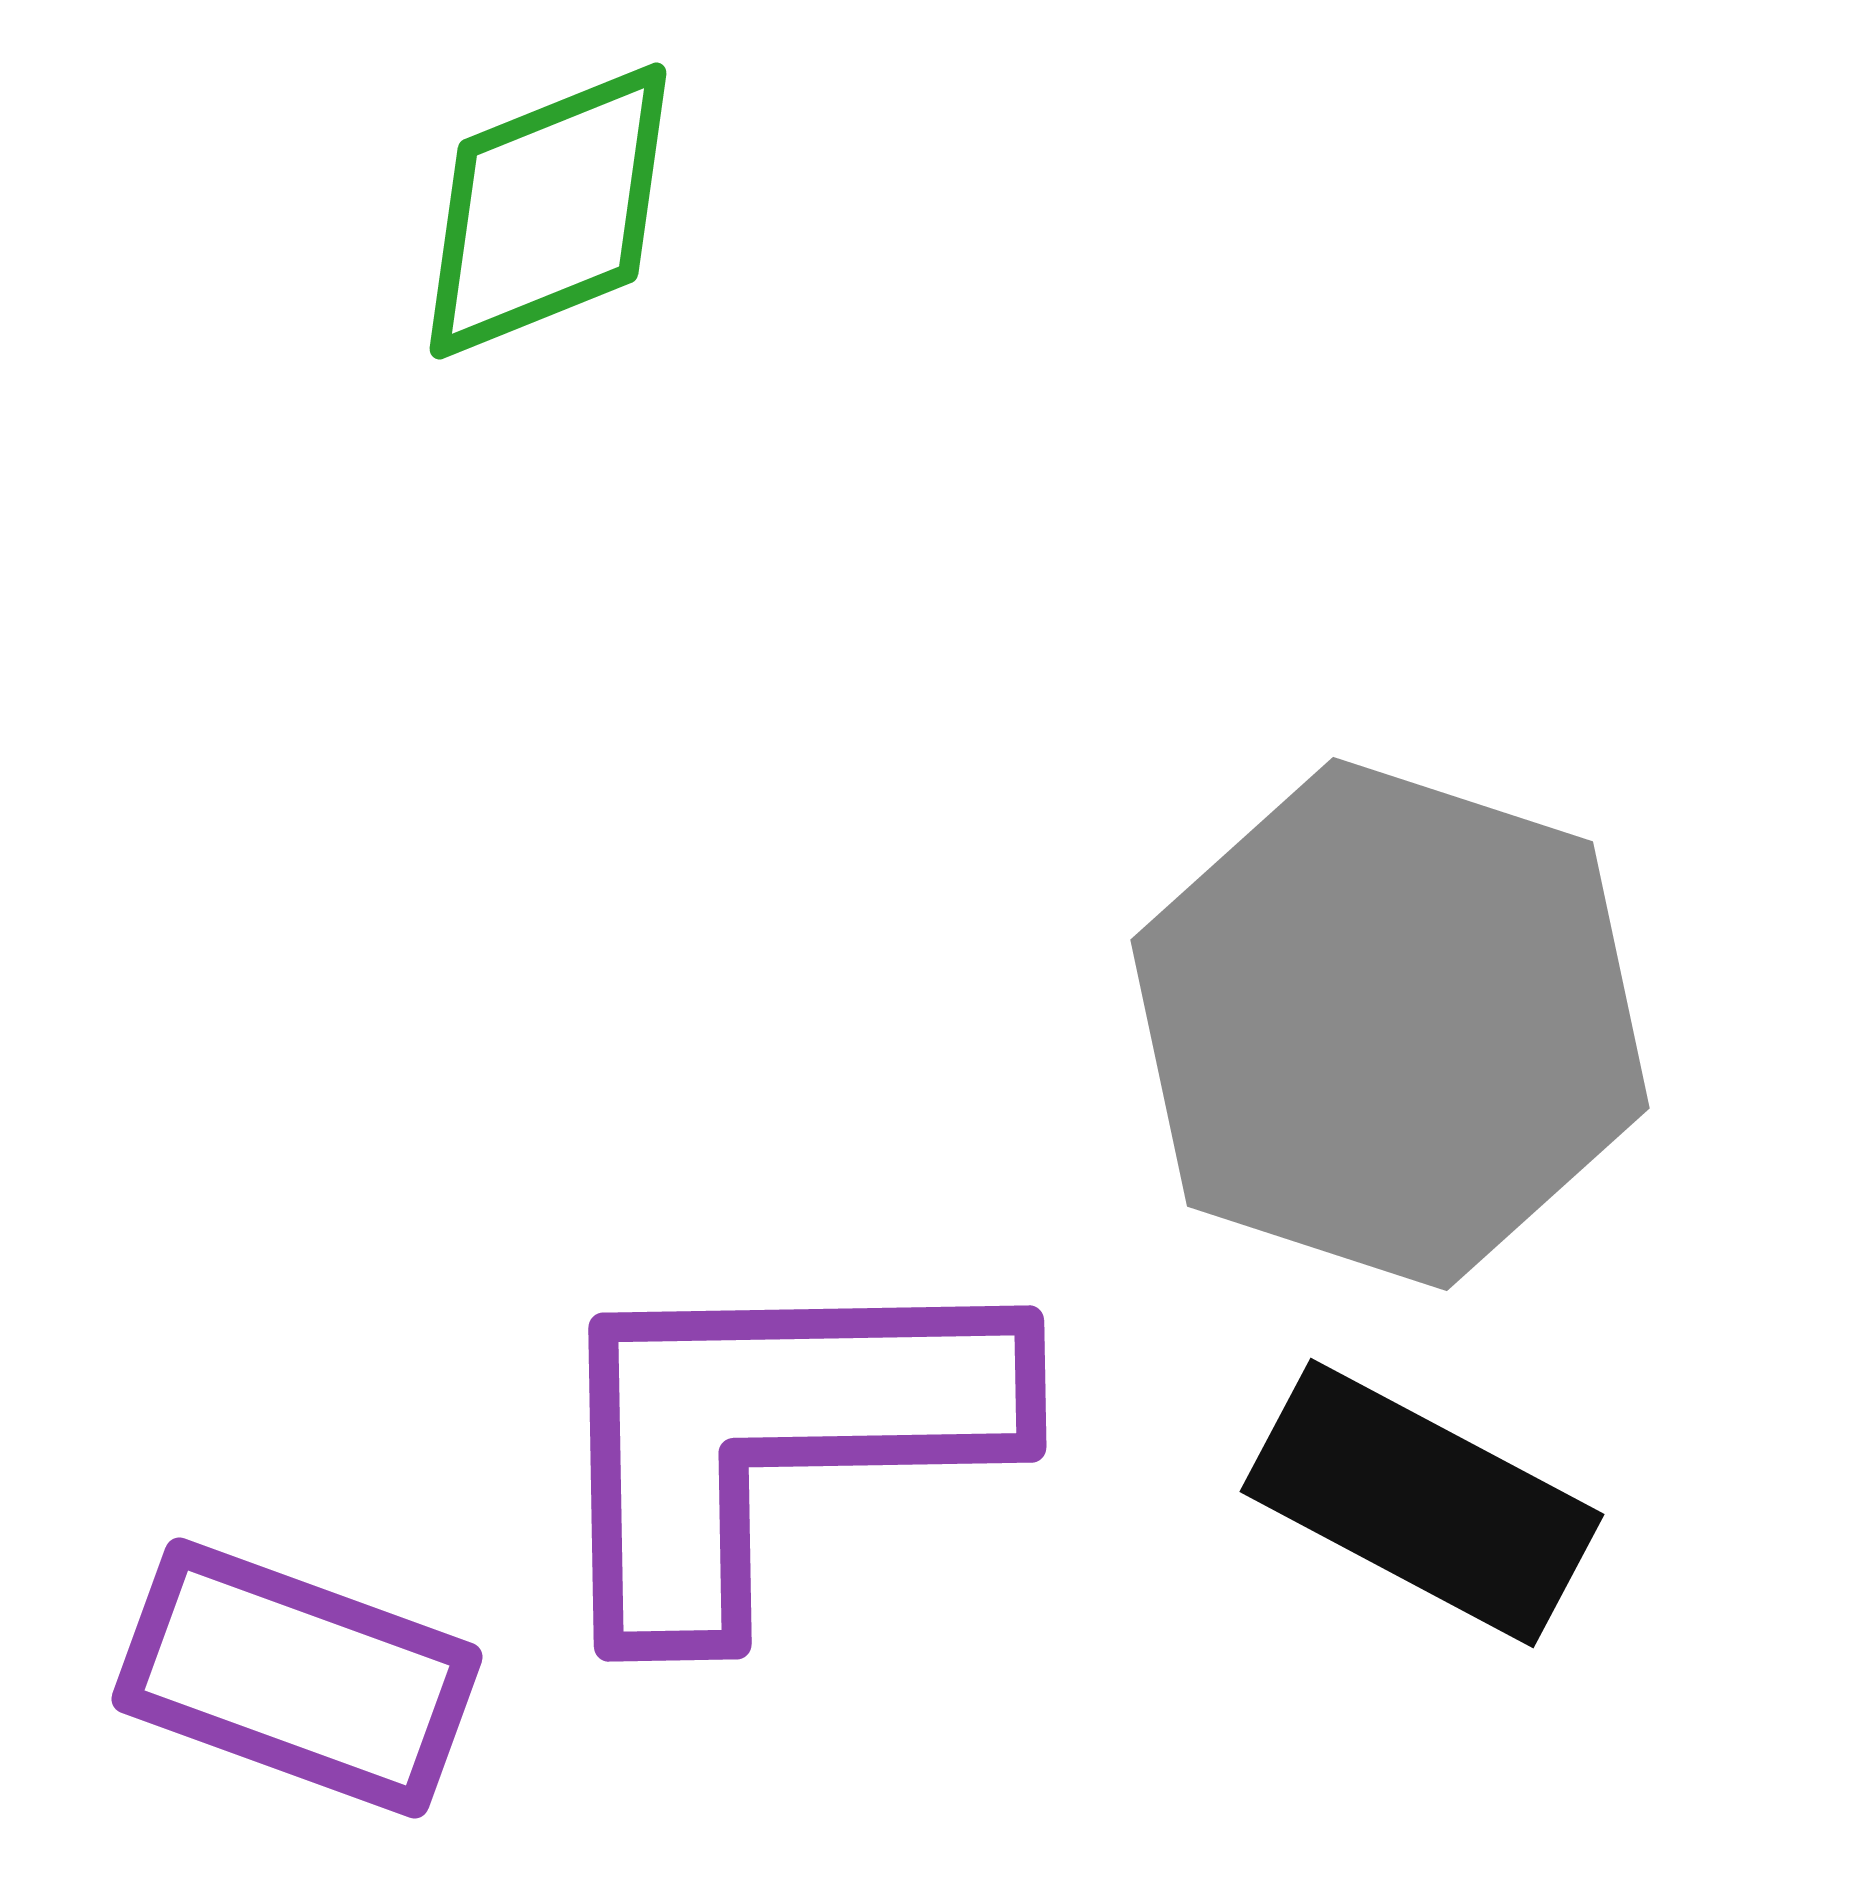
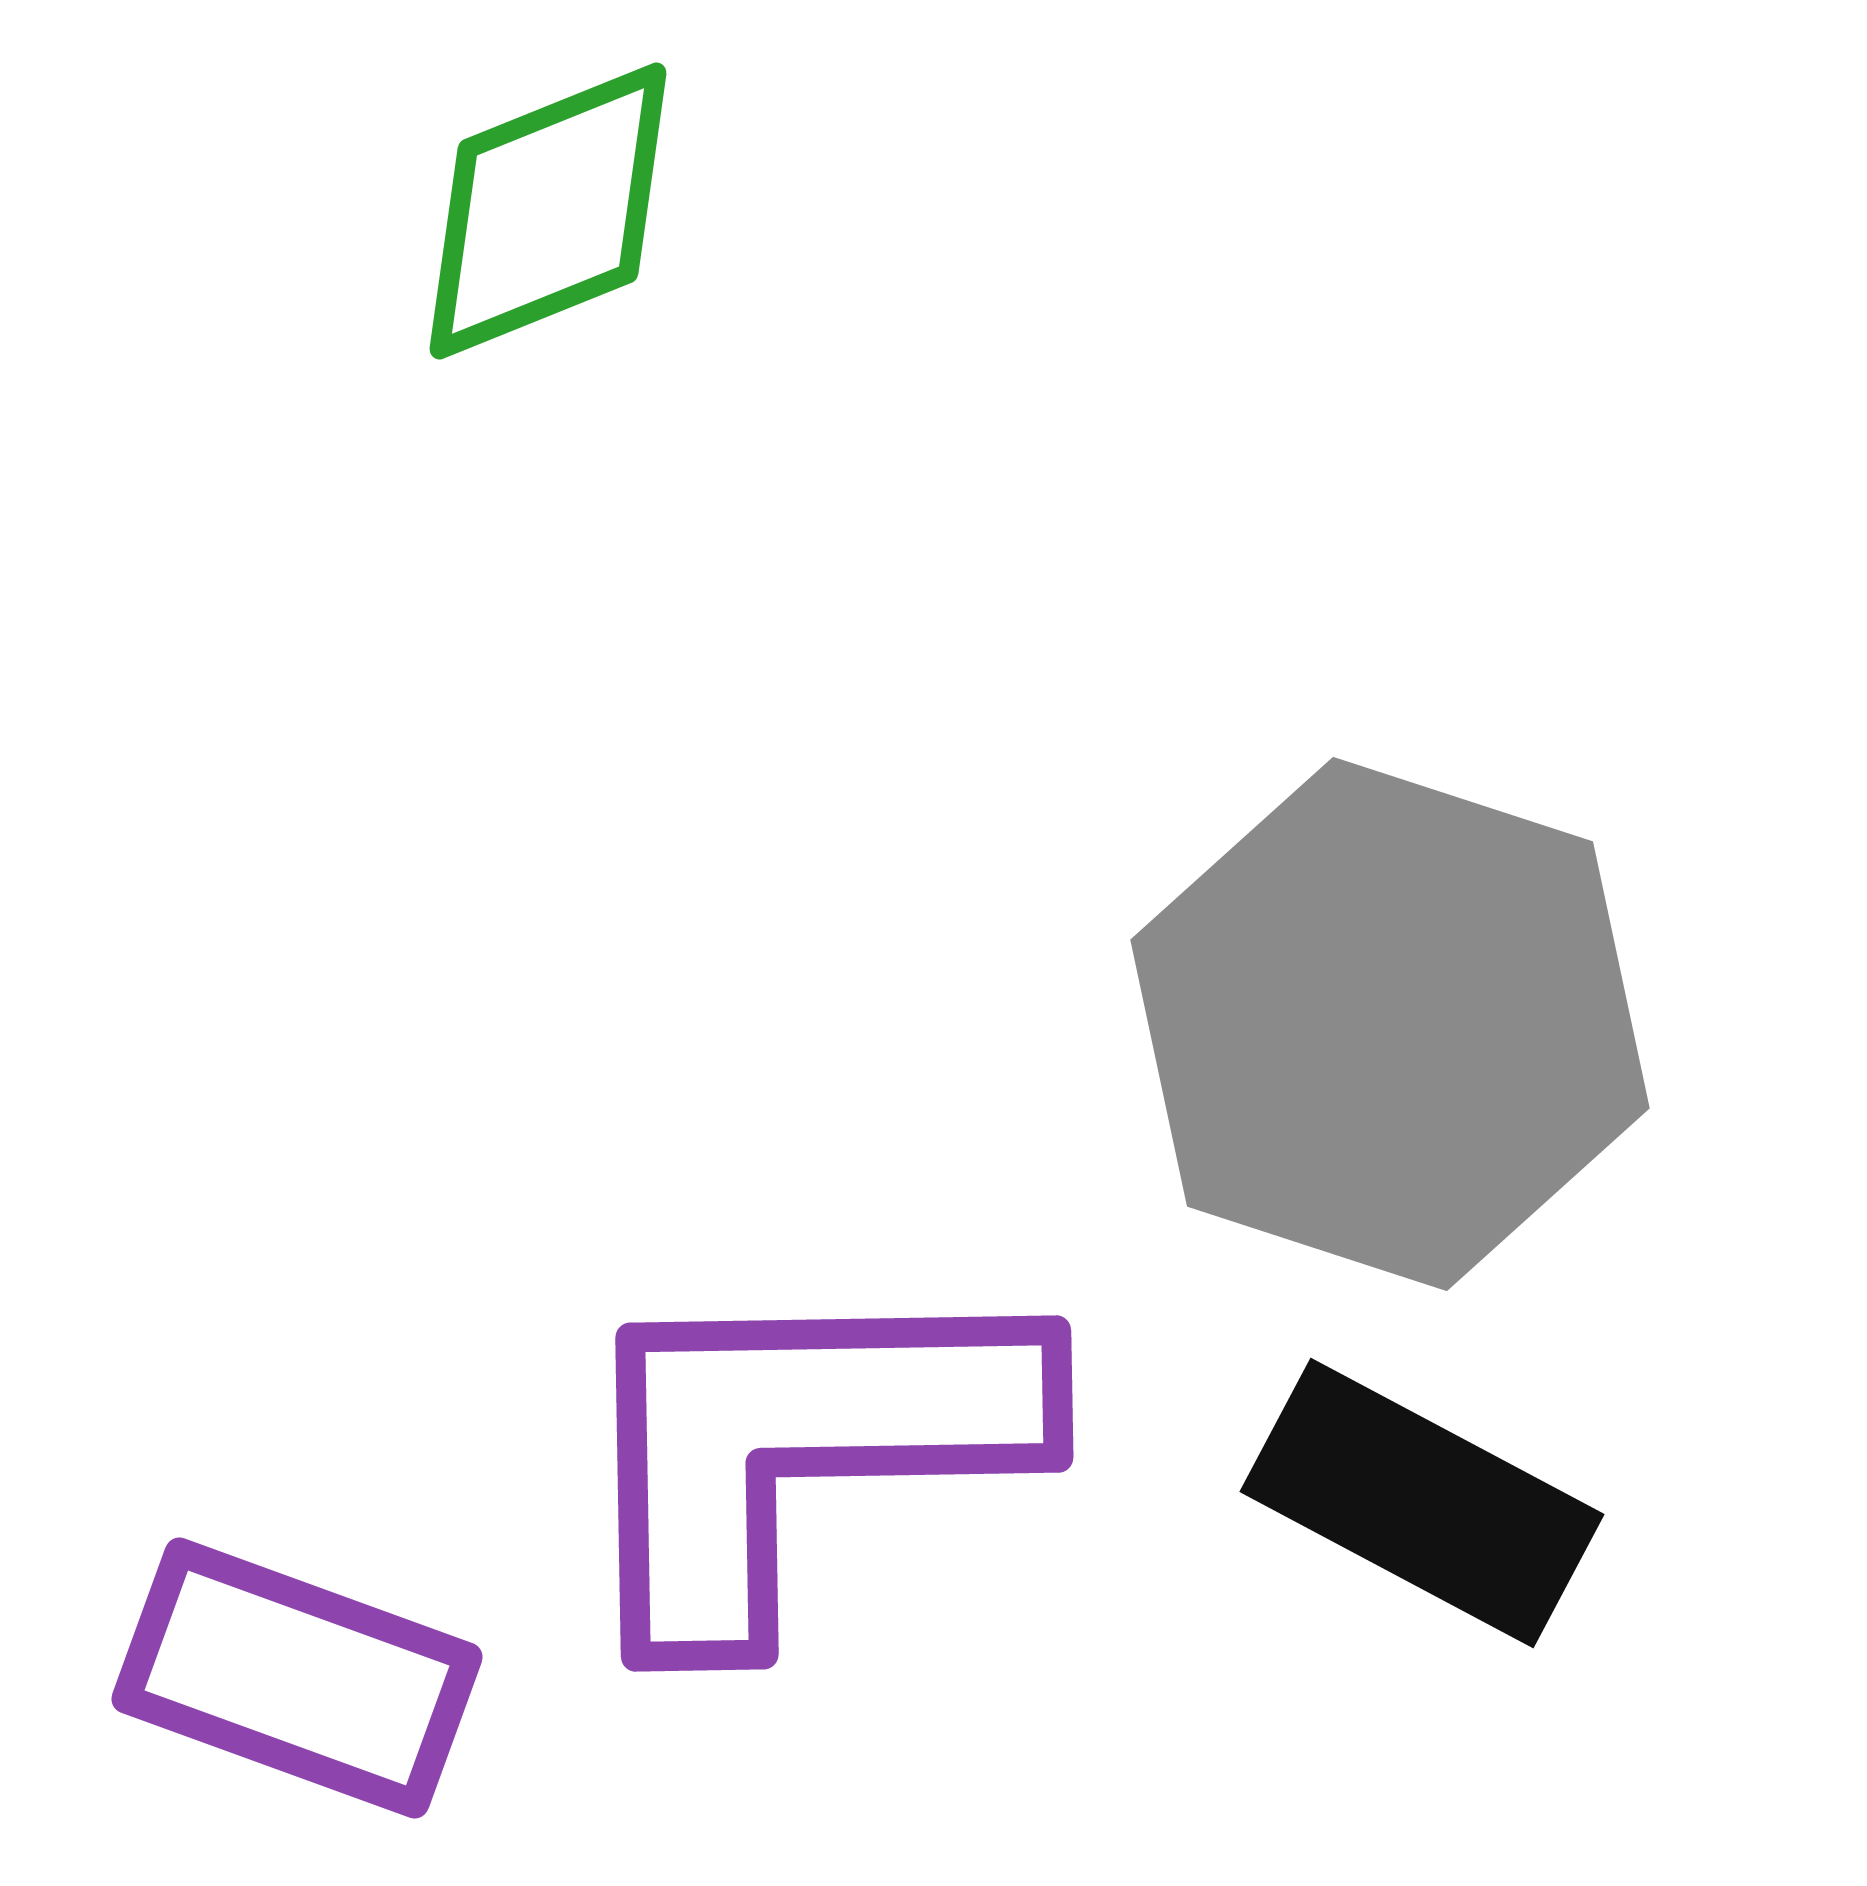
purple L-shape: moved 27 px right, 10 px down
